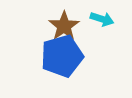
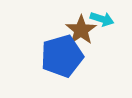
brown star: moved 17 px right, 4 px down
